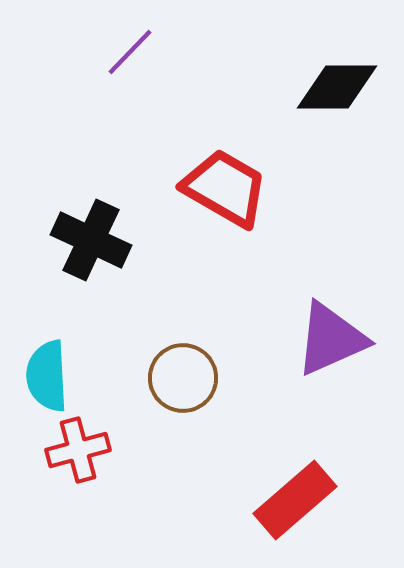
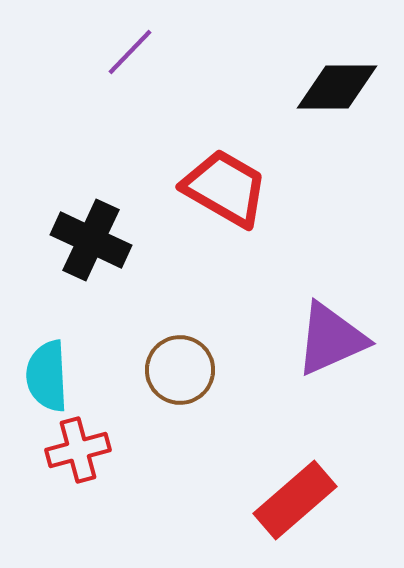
brown circle: moved 3 px left, 8 px up
